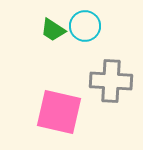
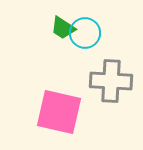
cyan circle: moved 7 px down
green trapezoid: moved 10 px right, 2 px up
